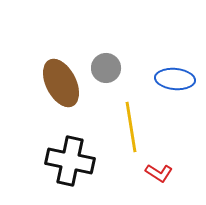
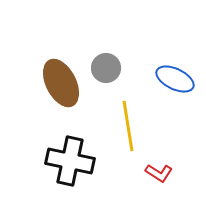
blue ellipse: rotated 21 degrees clockwise
yellow line: moved 3 px left, 1 px up
